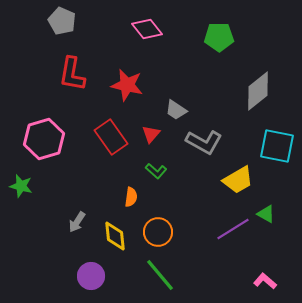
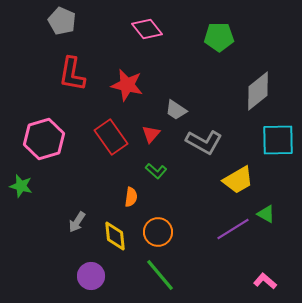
cyan square: moved 1 px right, 6 px up; rotated 12 degrees counterclockwise
